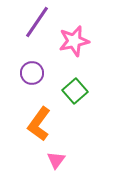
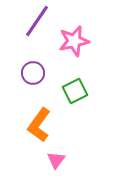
purple line: moved 1 px up
purple circle: moved 1 px right
green square: rotated 15 degrees clockwise
orange L-shape: moved 1 px down
